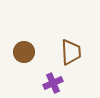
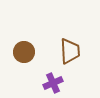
brown trapezoid: moved 1 px left, 1 px up
